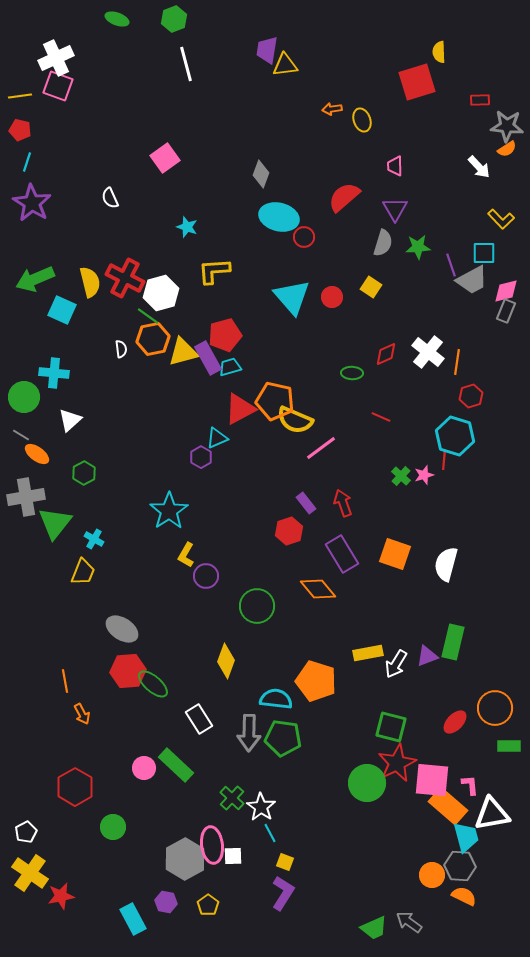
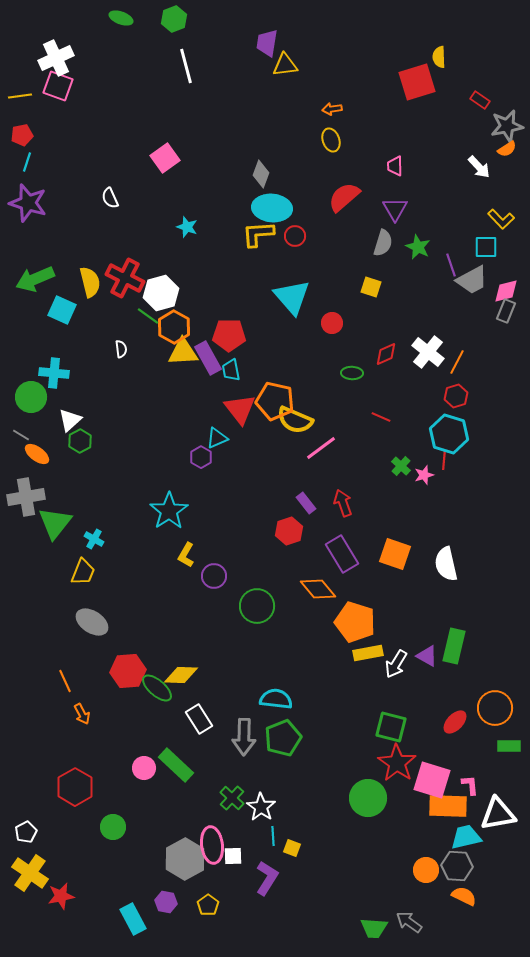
green ellipse at (117, 19): moved 4 px right, 1 px up
purple trapezoid at (267, 50): moved 7 px up
yellow semicircle at (439, 52): moved 5 px down
white line at (186, 64): moved 2 px down
red rectangle at (480, 100): rotated 36 degrees clockwise
yellow ellipse at (362, 120): moved 31 px left, 20 px down
gray star at (507, 126): rotated 16 degrees counterclockwise
red pentagon at (20, 130): moved 2 px right, 5 px down; rotated 25 degrees counterclockwise
purple star at (32, 203): moved 4 px left; rotated 15 degrees counterclockwise
cyan ellipse at (279, 217): moved 7 px left, 9 px up; rotated 9 degrees counterclockwise
red circle at (304, 237): moved 9 px left, 1 px up
green star at (418, 247): rotated 30 degrees clockwise
cyan square at (484, 253): moved 2 px right, 6 px up
yellow L-shape at (214, 271): moved 44 px right, 37 px up
yellow square at (371, 287): rotated 15 degrees counterclockwise
red circle at (332, 297): moved 26 px down
red pentagon at (225, 335): moved 4 px right; rotated 16 degrees clockwise
orange hexagon at (153, 339): moved 21 px right, 12 px up; rotated 20 degrees counterclockwise
yellow triangle at (183, 352): rotated 12 degrees clockwise
orange line at (457, 362): rotated 20 degrees clockwise
cyan trapezoid at (230, 367): moved 1 px right, 3 px down; rotated 85 degrees counterclockwise
red hexagon at (471, 396): moved 15 px left
green circle at (24, 397): moved 7 px right
red triangle at (240, 409): rotated 40 degrees counterclockwise
cyan hexagon at (455, 436): moved 6 px left, 2 px up
green hexagon at (84, 473): moved 4 px left, 32 px up
green cross at (401, 476): moved 10 px up
white semicircle at (446, 564): rotated 28 degrees counterclockwise
purple circle at (206, 576): moved 8 px right
gray ellipse at (122, 629): moved 30 px left, 7 px up
green rectangle at (453, 642): moved 1 px right, 4 px down
purple triangle at (427, 656): rotated 50 degrees clockwise
yellow diamond at (226, 661): moved 45 px left, 14 px down; rotated 72 degrees clockwise
orange line at (65, 681): rotated 15 degrees counterclockwise
orange pentagon at (316, 681): moved 39 px right, 59 px up
green ellipse at (153, 684): moved 4 px right, 4 px down
gray arrow at (249, 733): moved 5 px left, 4 px down
green pentagon at (283, 738): rotated 30 degrees counterclockwise
red star at (397, 763): rotated 12 degrees counterclockwise
pink square at (432, 780): rotated 12 degrees clockwise
green circle at (367, 783): moved 1 px right, 15 px down
orange rectangle at (448, 806): rotated 39 degrees counterclockwise
white triangle at (492, 814): moved 6 px right
cyan line at (270, 833): moved 3 px right, 3 px down; rotated 24 degrees clockwise
cyan trapezoid at (466, 837): rotated 88 degrees counterclockwise
yellow square at (285, 862): moved 7 px right, 14 px up
gray hexagon at (460, 866): moved 3 px left
orange circle at (432, 875): moved 6 px left, 5 px up
purple L-shape at (283, 893): moved 16 px left, 15 px up
green trapezoid at (374, 928): rotated 28 degrees clockwise
